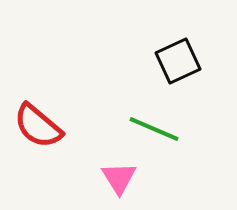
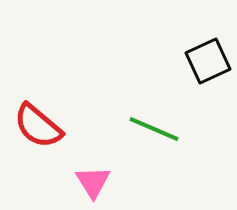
black square: moved 30 px right
pink triangle: moved 26 px left, 4 px down
